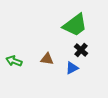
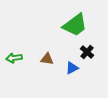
black cross: moved 6 px right, 2 px down
green arrow: moved 3 px up; rotated 28 degrees counterclockwise
